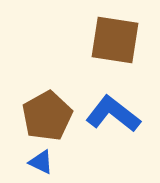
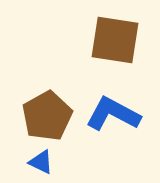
blue L-shape: rotated 10 degrees counterclockwise
